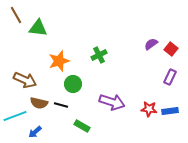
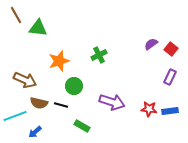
green circle: moved 1 px right, 2 px down
